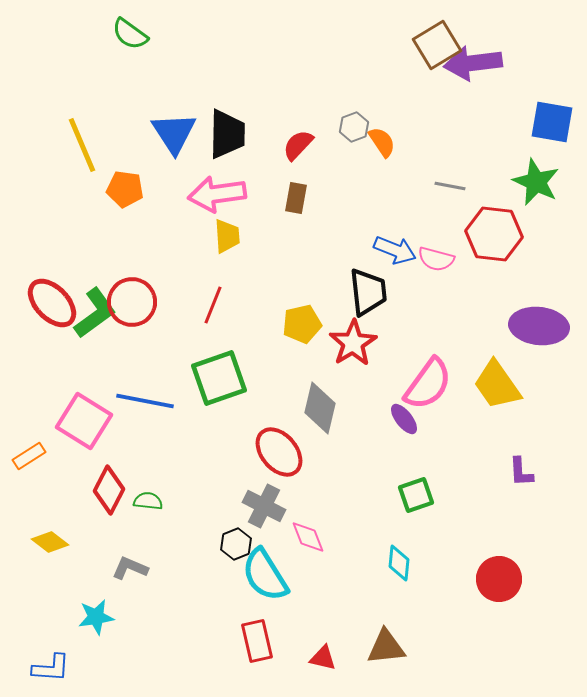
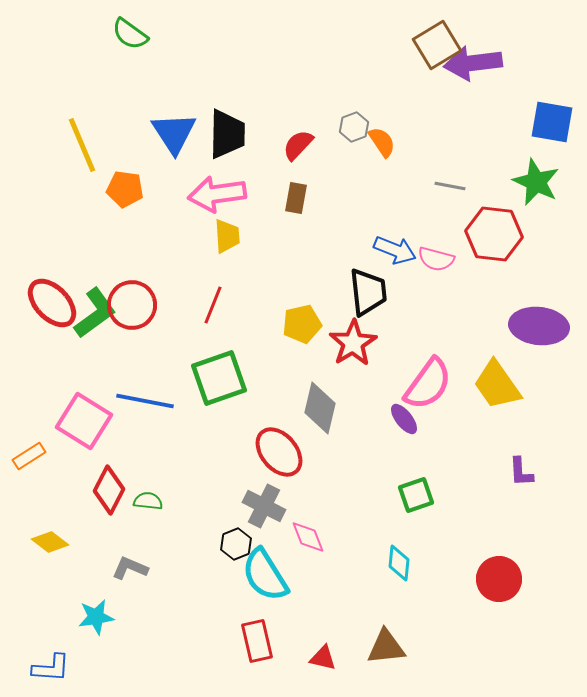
red circle at (132, 302): moved 3 px down
